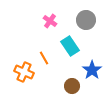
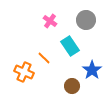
orange line: rotated 16 degrees counterclockwise
